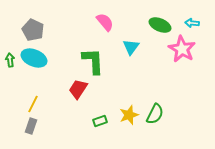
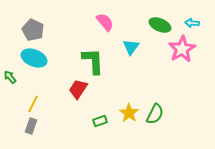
pink star: rotated 12 degrees clockwise
green arrow: moved 17 px down; rotated 32 degrees counterclockwise
yellow star: moved 2 px up; rotated 18 degrees counterclockwise
